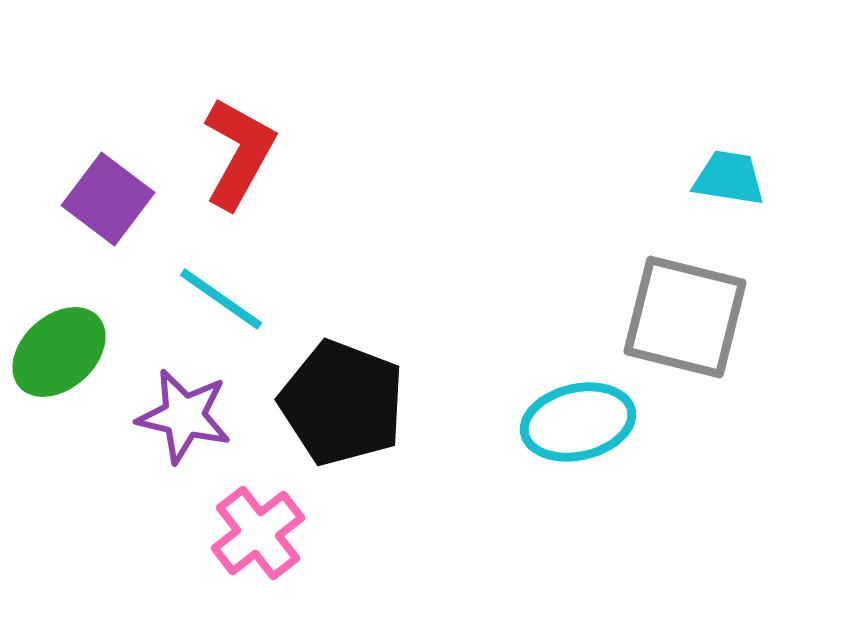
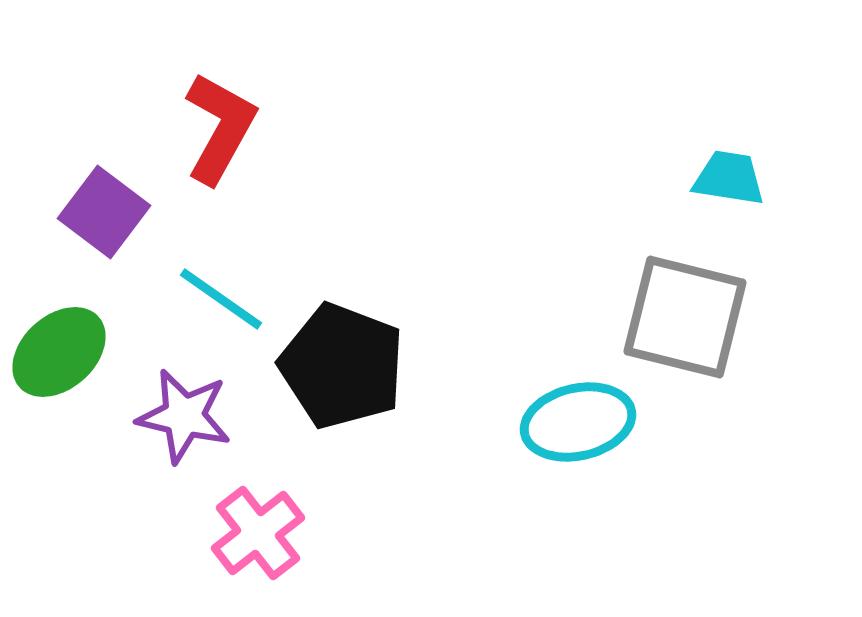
red L-shape: moved 19 px left, 25 px up
purple square: moved 4 px left, 13 px down
black pentagon: moved 37 px up
